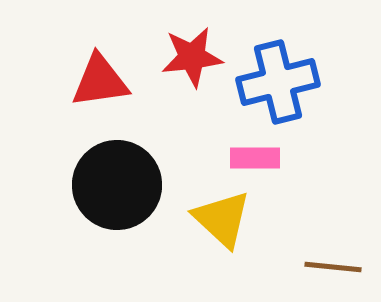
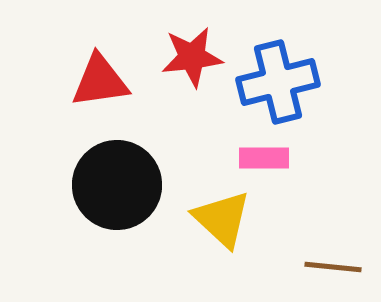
pink rectangle: moved 9 px right
